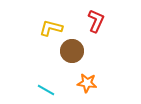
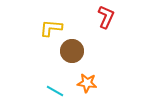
red L-shape: moved 10 px right, 4 px up
yellow L-shape: rotated 10 degrees counterclockwise
cyan line: moved 9 px right, 1 px down
